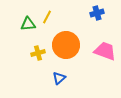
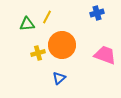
green triangle: moved 1 px left
orange circle: moved 4 px left
pink trapezoid: moved 4 px down
